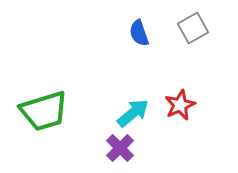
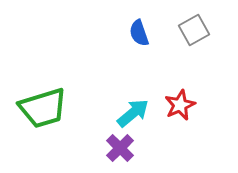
gray square: moved 1 px right, 2 px down
green trapezoid: moved 1 px left, 3 px up
